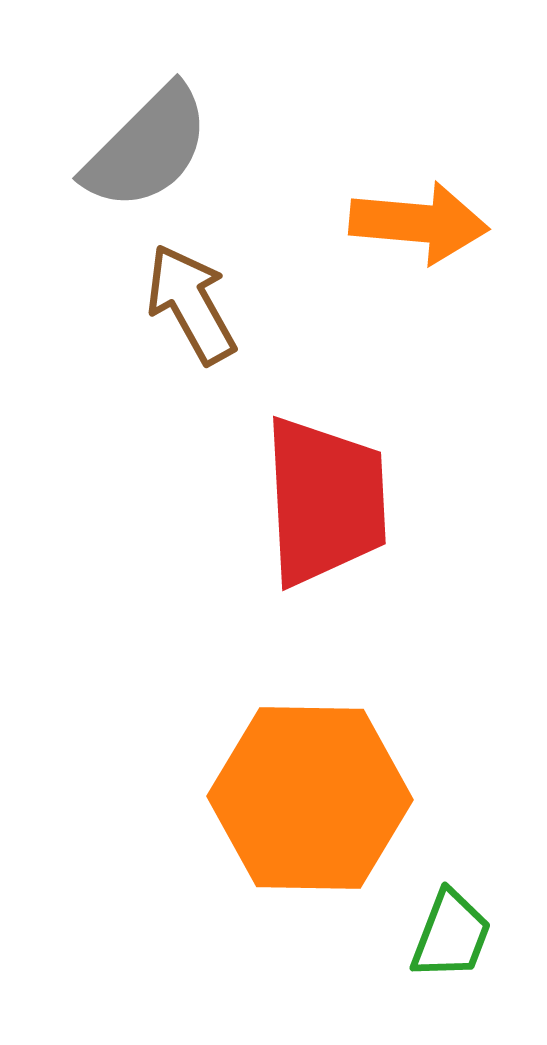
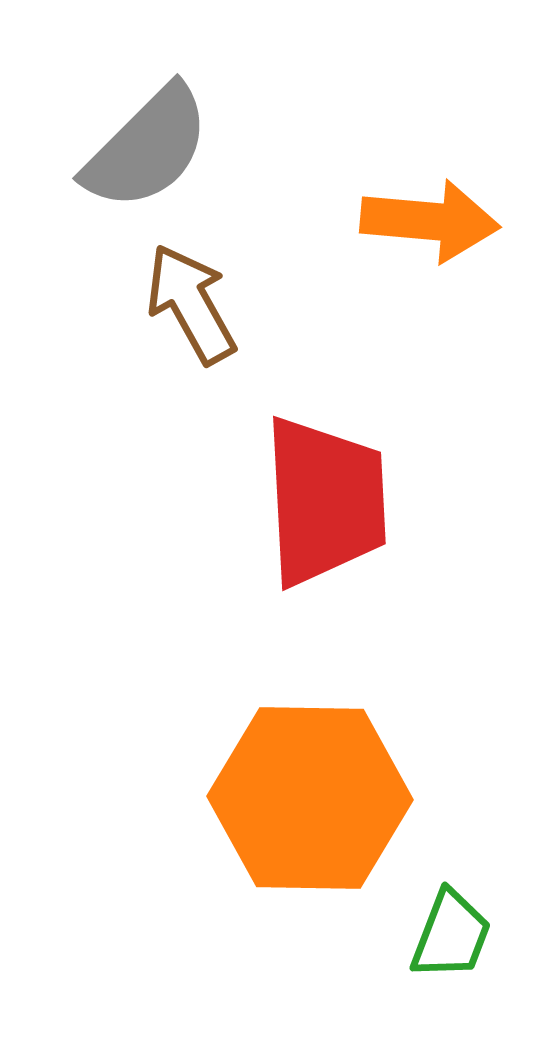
orange arrow: moved 11 px right, 2 px up
